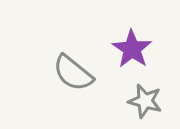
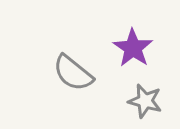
purple star: moved 1 px right, 1 px up
